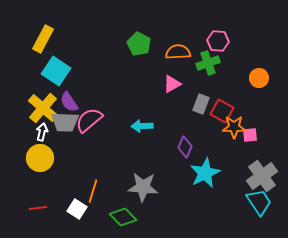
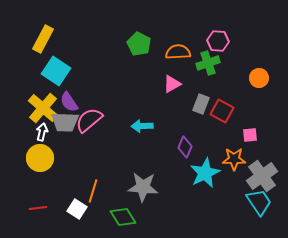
orange star: moved 32 px down
green diamond: rotated 12 degrees clockwise
